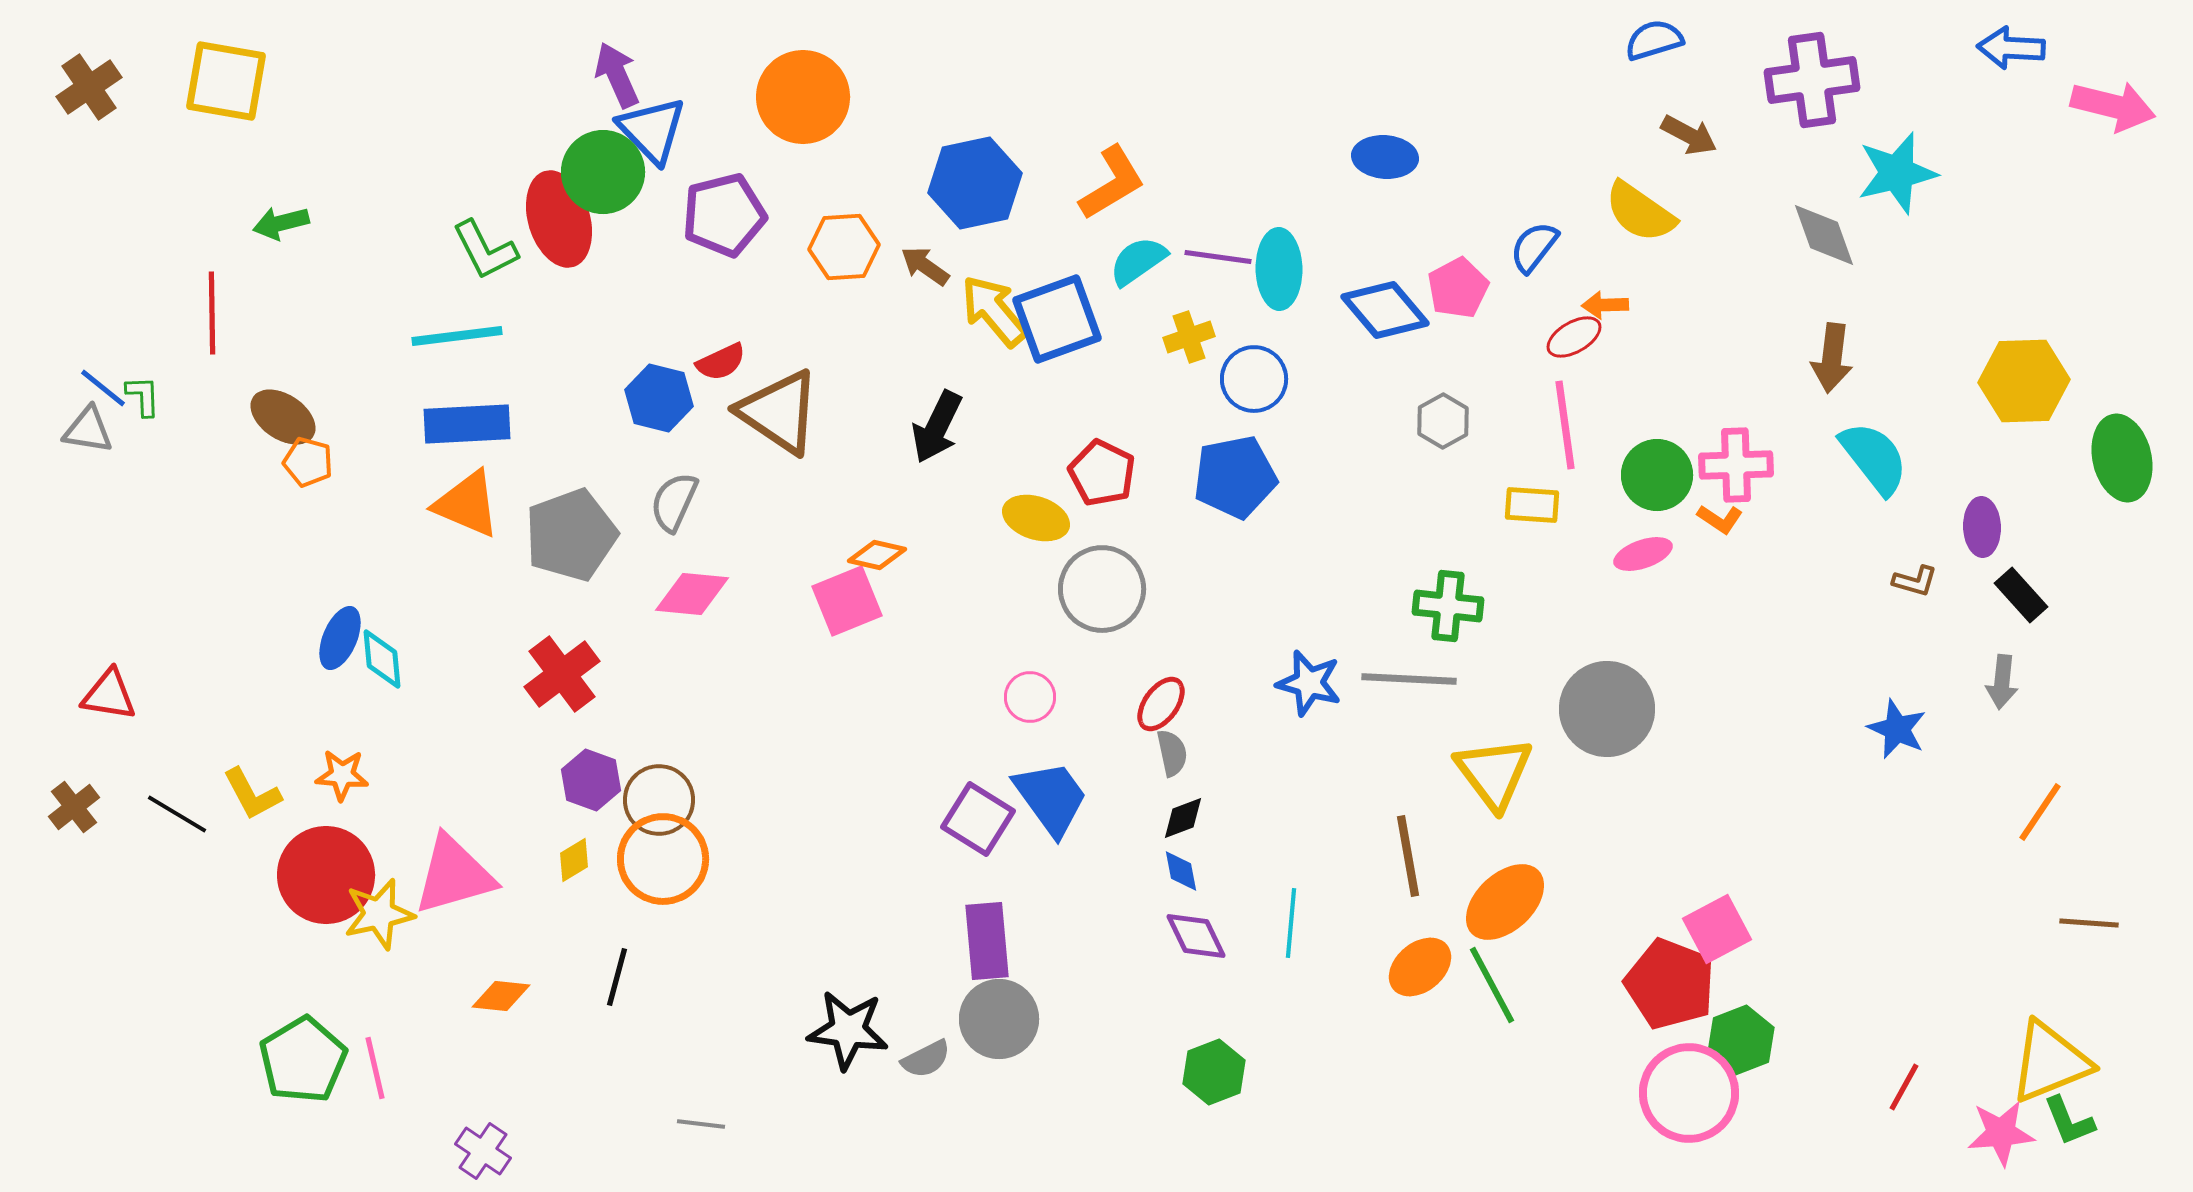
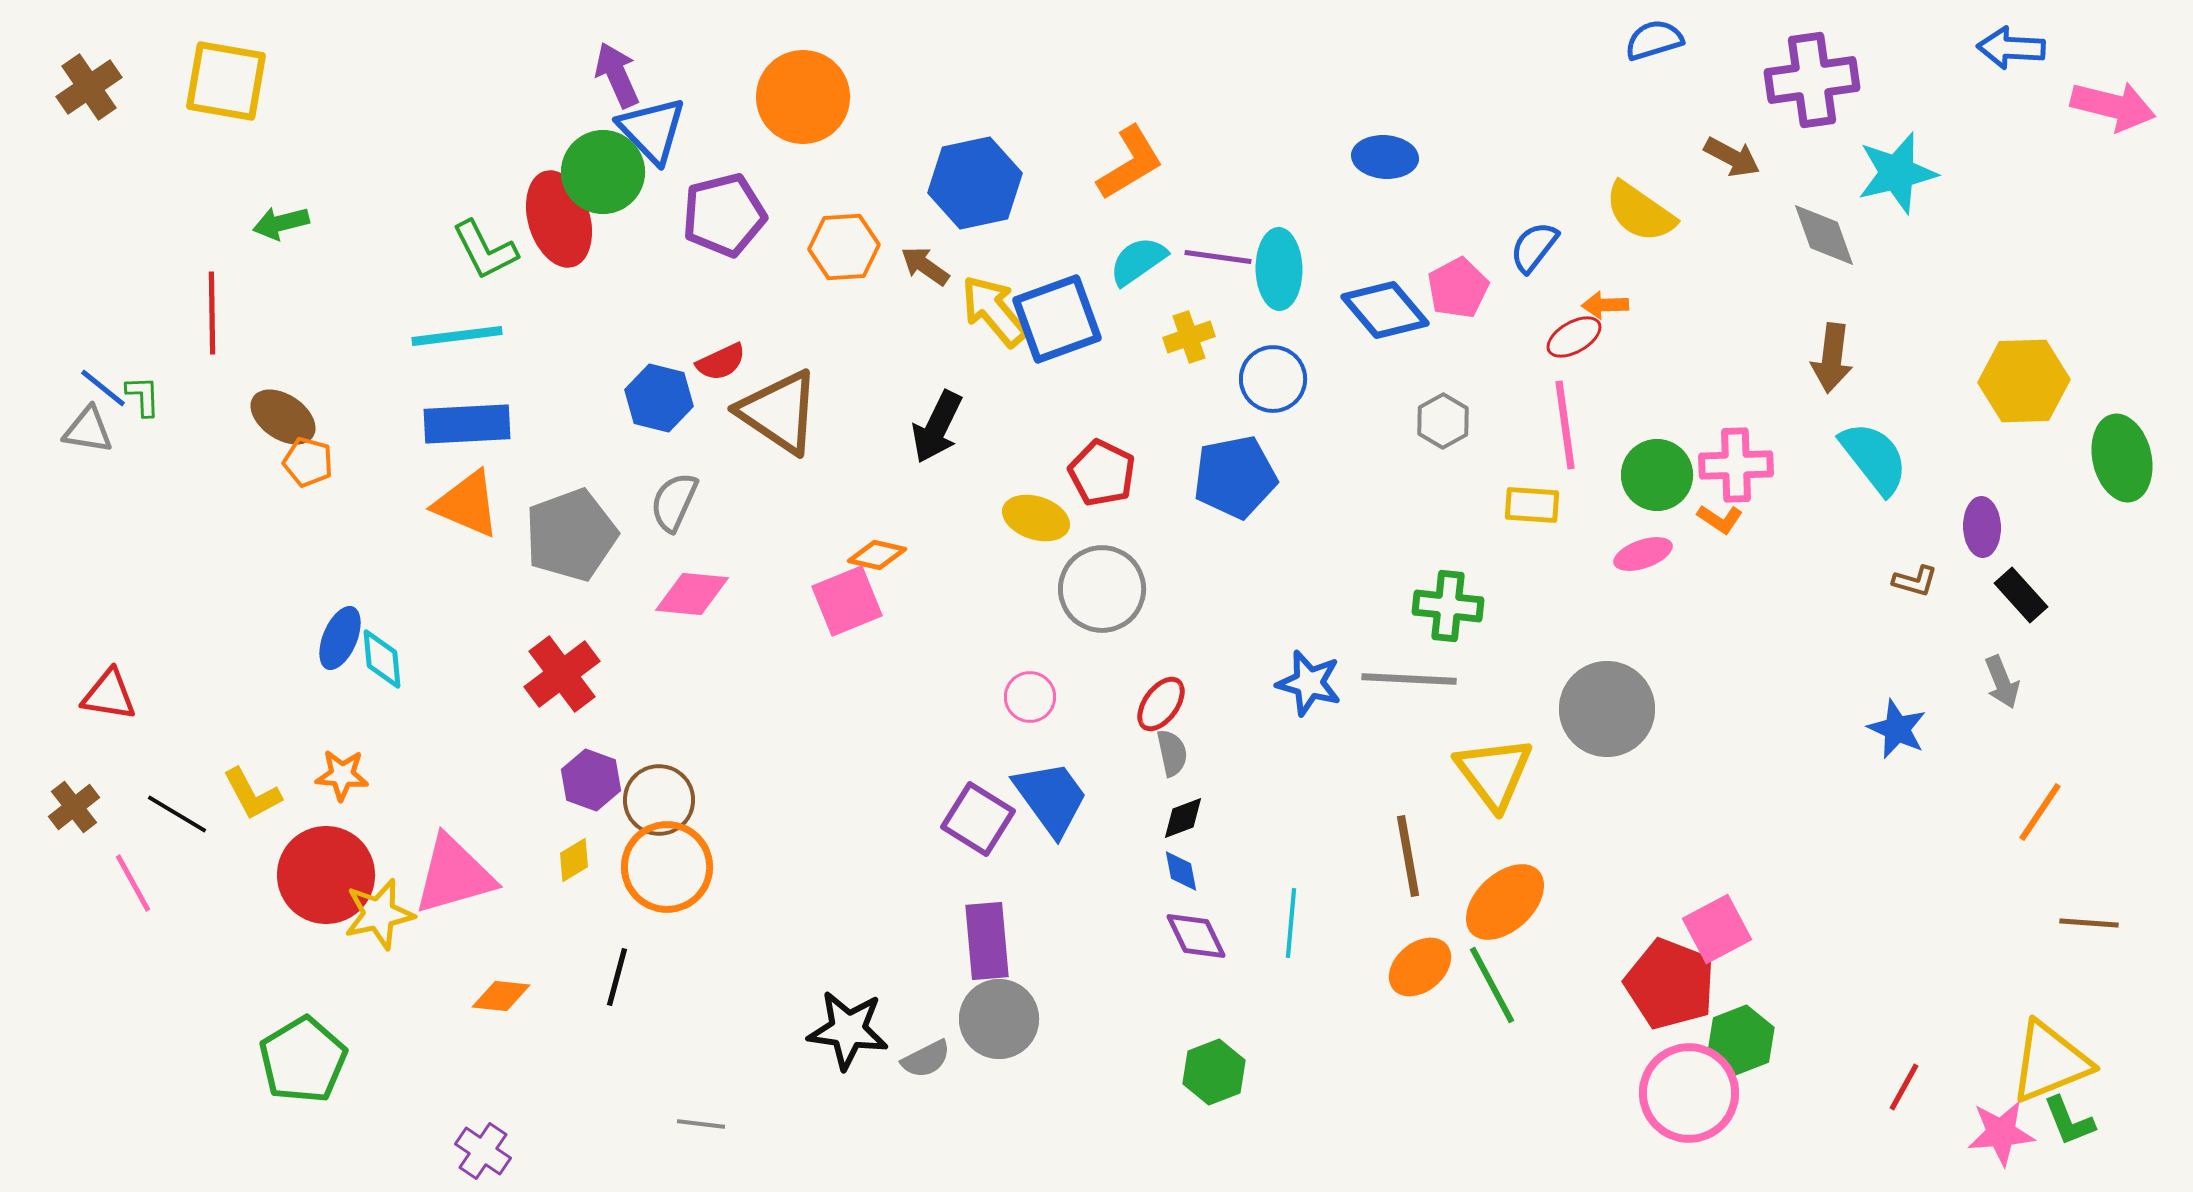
brown arrow at (1689, 135): moved 43 px right, 22 px down
orange L-shape at (1112, 183): moved 18 px right, 20 px up
blue circle at (1254, 379): moved 19 px right
gray arrow at (2002, 682): rotated 28 degrees counterclockwise
orange circle at (663, 859): moved 4 px right, 8 px down
pink line at (375, 1068): moved 242 px left, 185 px up; rotated 16 degrees counterclockwise
